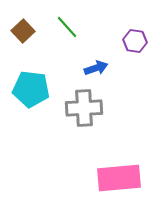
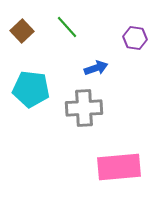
brown square: moved 1 px left
purple hexagon: moved 3 px up
pink rectangle: moved 11 px up
